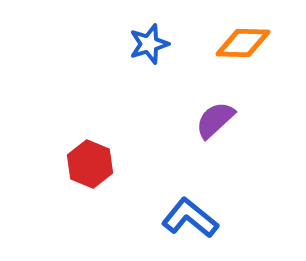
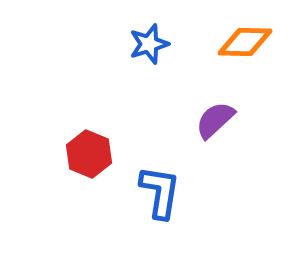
orange diamond: moved 2 px right, 1 px up
red hexagon: moved 1 px left, 10 px up
blue L-shape: moved 30 px left, 26 px up; rotated 60 degrees clockwise
